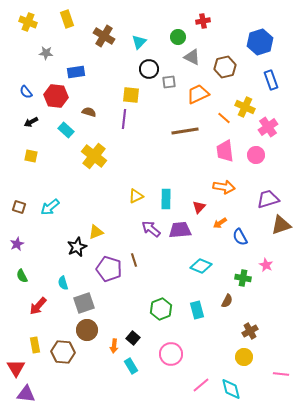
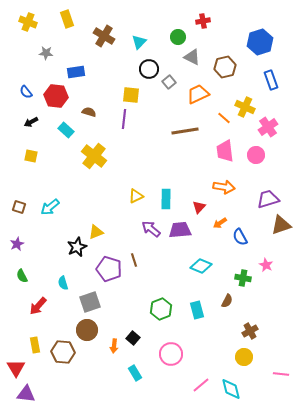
gray square at (169, 82): rotated 32 degrees counterclockwise
gray square at (84, 303): moved 6 px right, 1 px up
cyan rectangle at (131, 366): moved 4 px right, 7 px down
